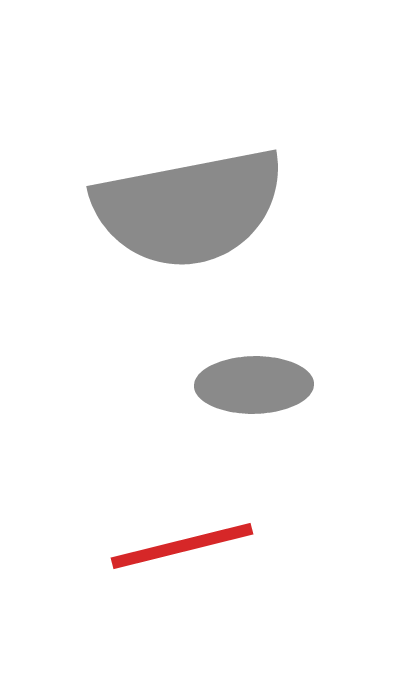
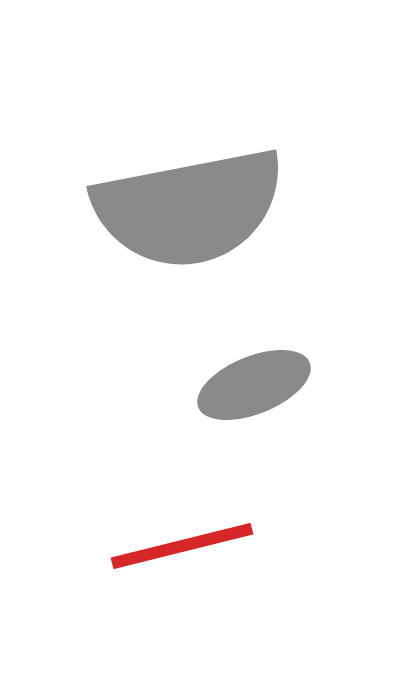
gray ellipse: rotated 21 degrees counterclockwise
